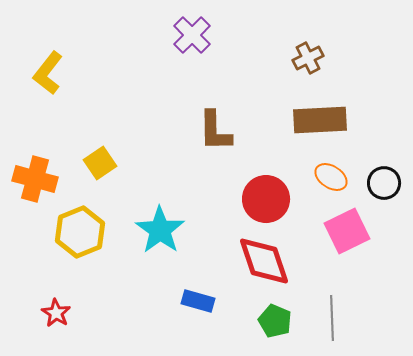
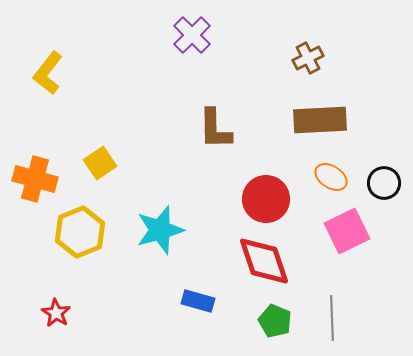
brown L-shape: moved 2 px up
cyan star: rotated 21 degrees clockwise
